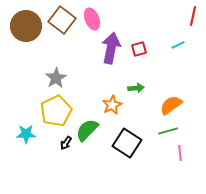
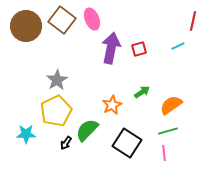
red line: moved 5 px down
cyan line: moved 1 px down
gray star: moved 1 px right, 2 px down
green arrow: moved 6 px right, 4 px down; rotated 28 degrees counterclockwise
pink line: moved 16 px left
